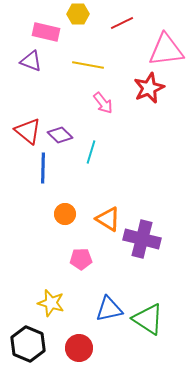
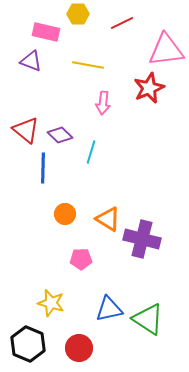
pink arrow: rotated 45 degrees clockwise
red triangle: moved 2 px left, 1 px up
